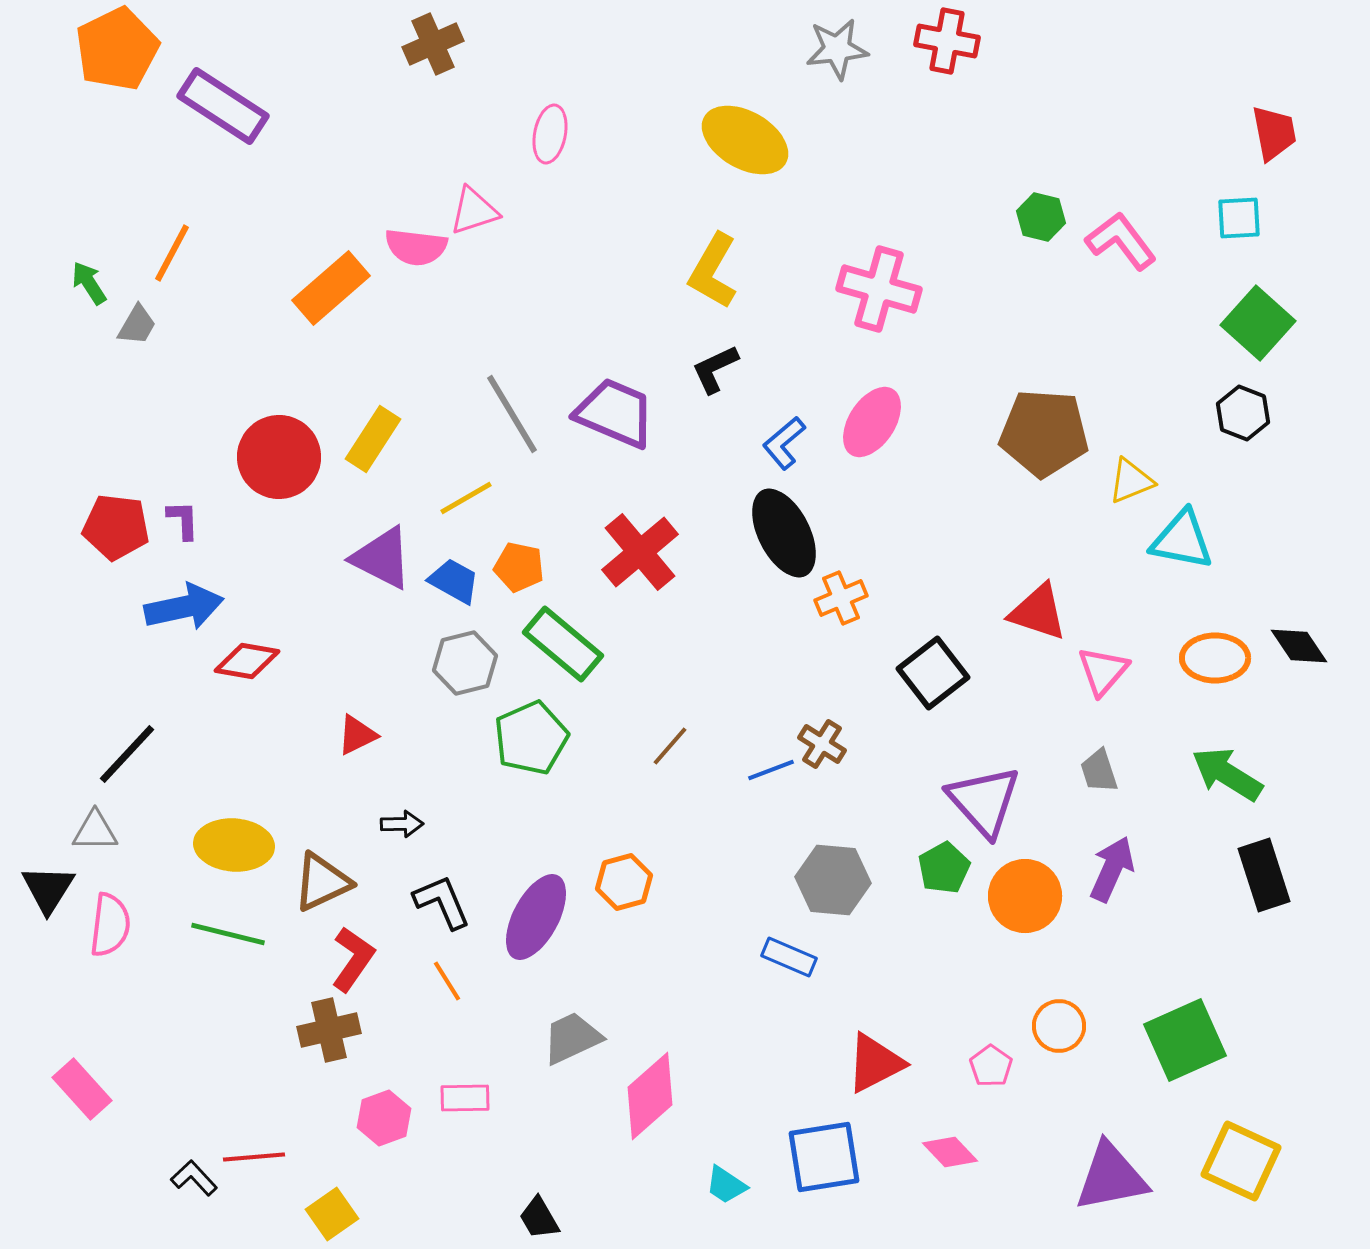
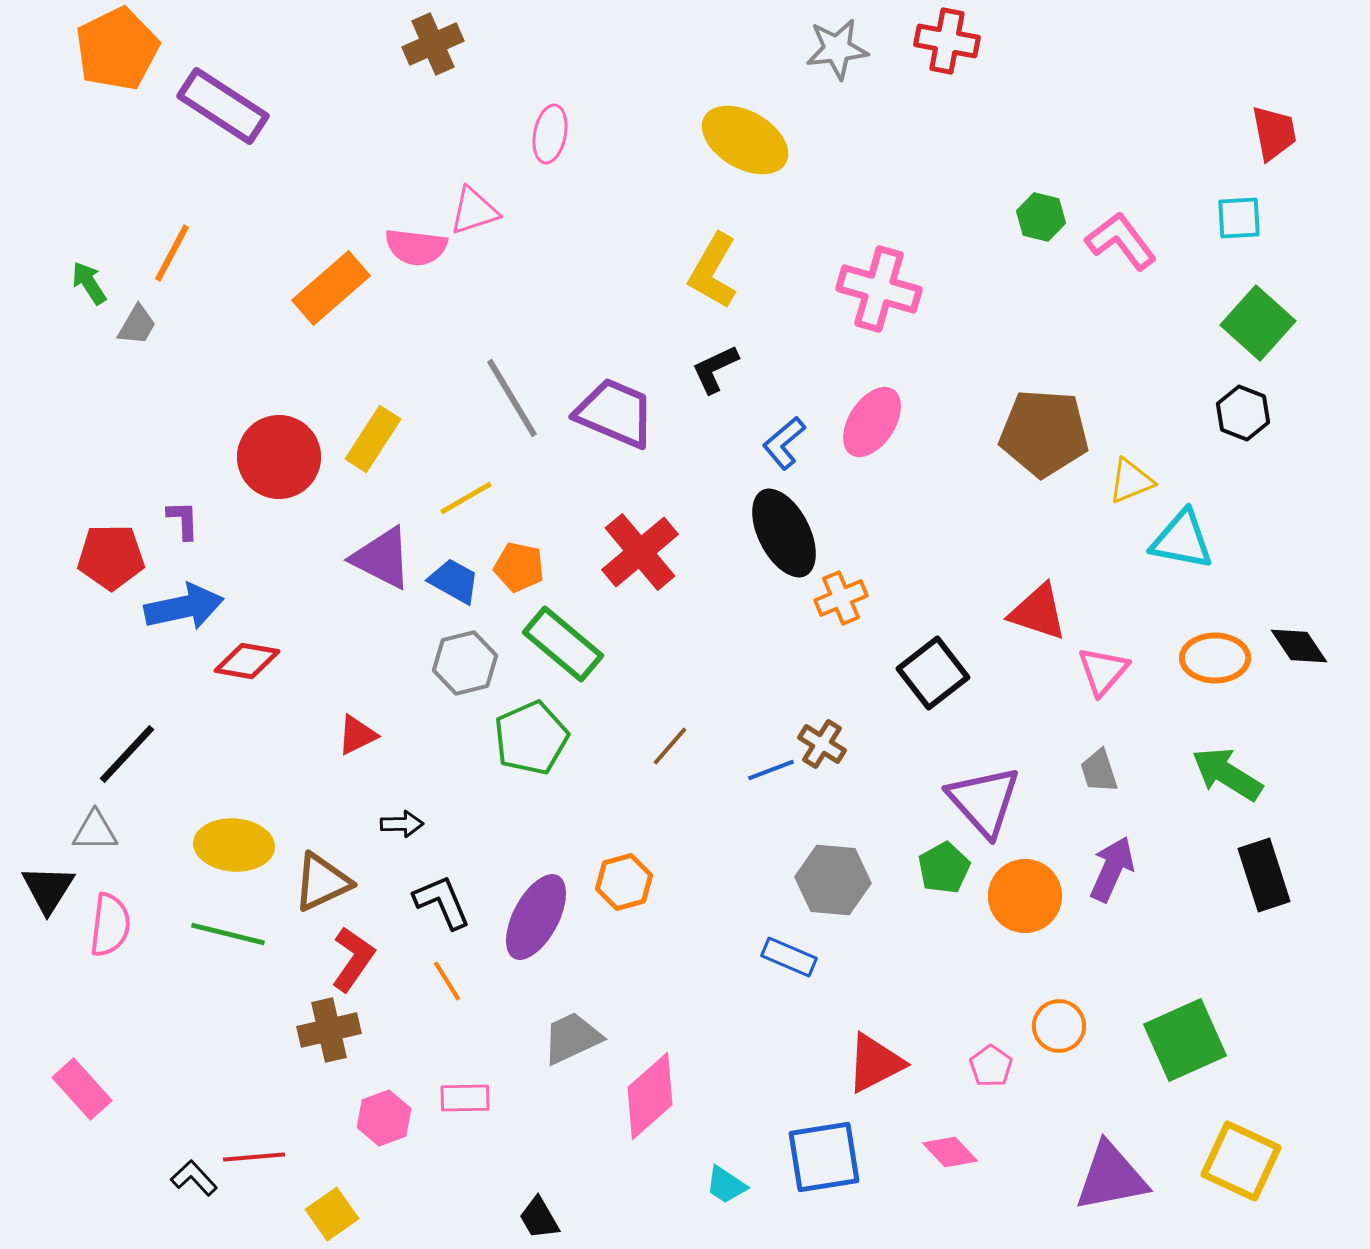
gray line at (512, 414): moved 16 px up
red pentagon at (116, 527): moved 5 px left, 30 px down; rotated 8 degrees counterclockwise
